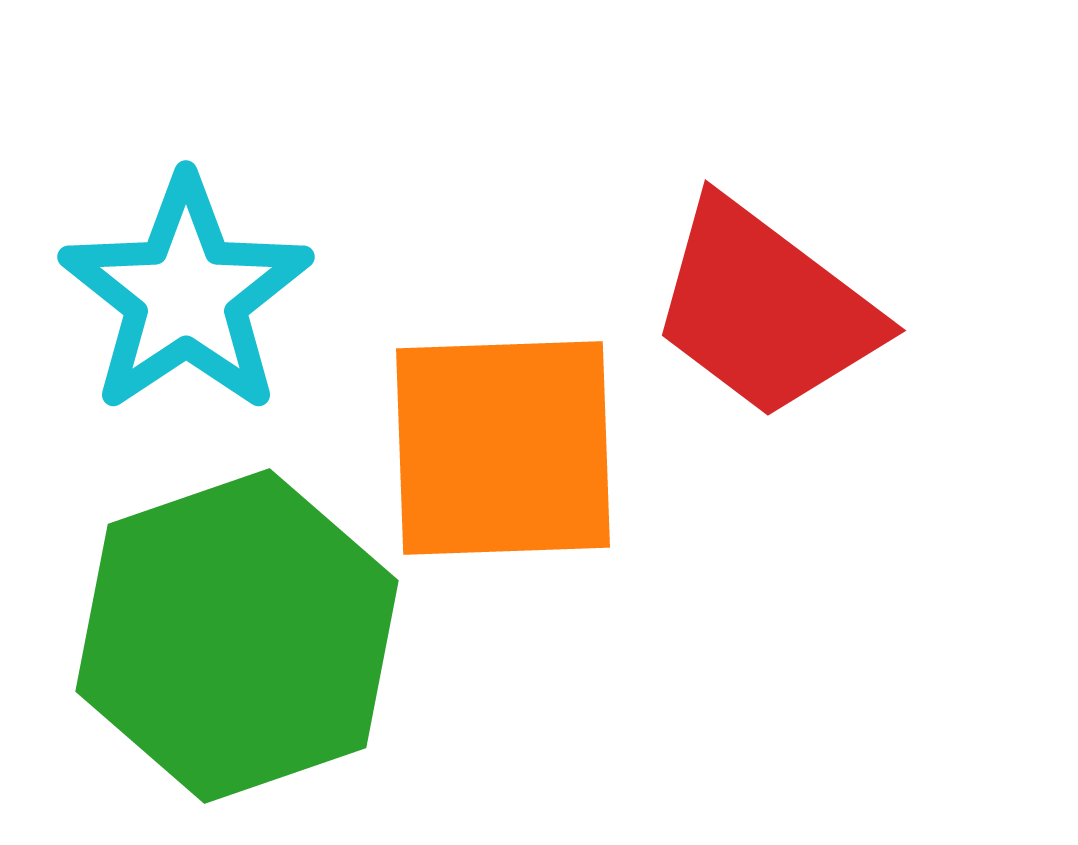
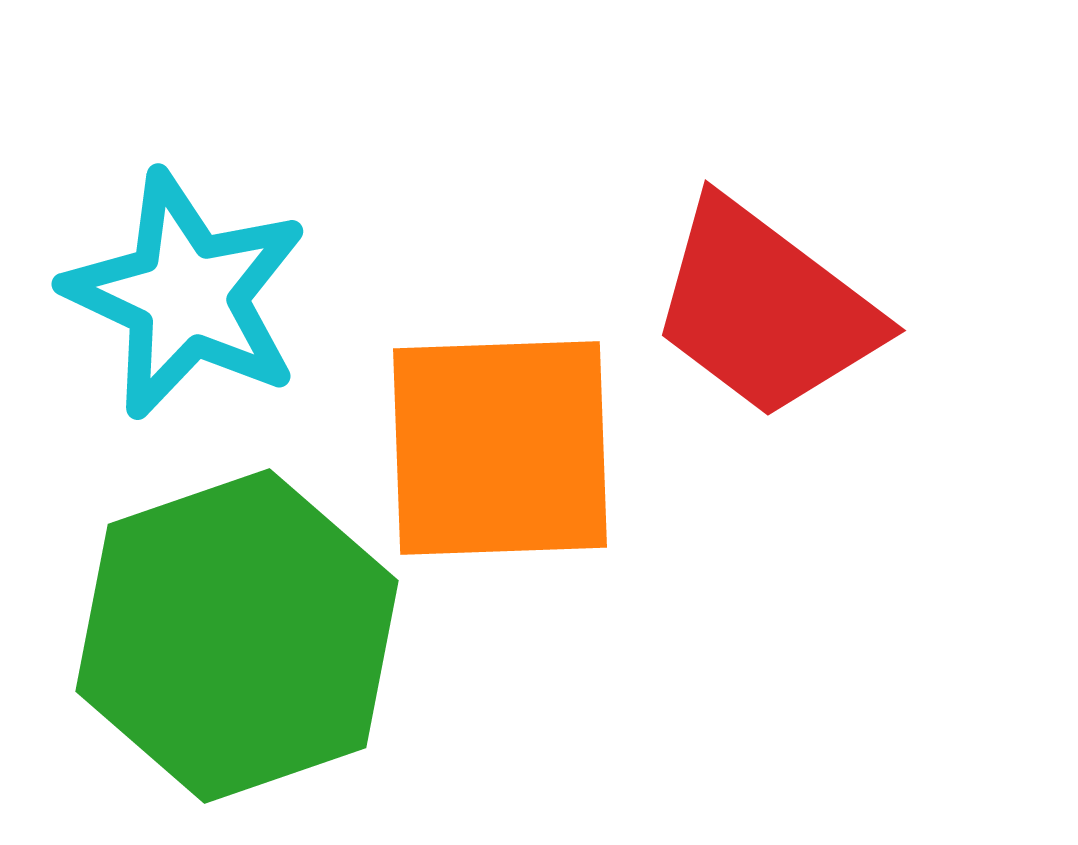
cyan star: rotated 13 degrees counterclockwise
orange square: moved 3 px left
